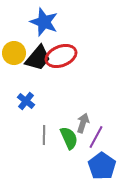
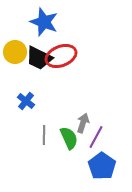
yellow circle: moved 1 px right, 1 px up
black trapezoid: moved 1 px right; rotated 76 degrees clockwise
